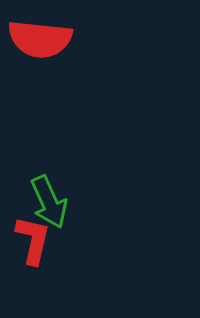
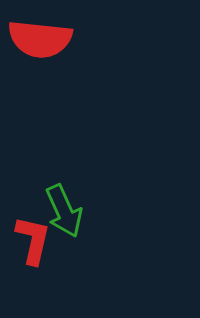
green arrow: moved 15 px right, 9 px down
